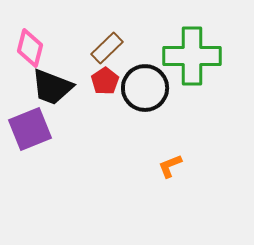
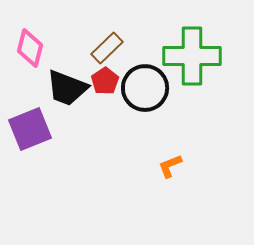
black trapezoid: moved 15 px right, 1 px down
